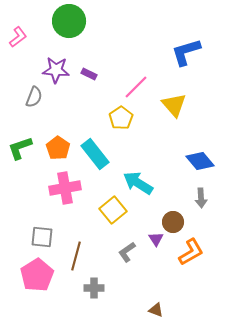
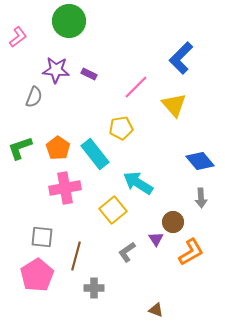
blue L-shape: moved 5 px left, 6 px down; rotated 28 degrees counterclockwise
yellow pentagon: moved 10 px down; rotated 25 degrees clockwise
